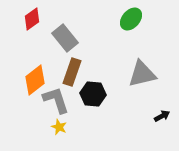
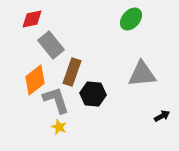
red diamond: rotated 25 degrees clockwise
gray rectangle: moved 14 px left, 7 px down
gray triangle: rotated 8 degrees clockwise
